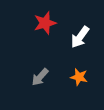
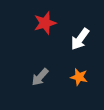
white arrow: moved 2 px down
